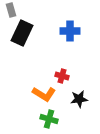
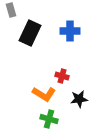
black rectangle: moved 8 px right
